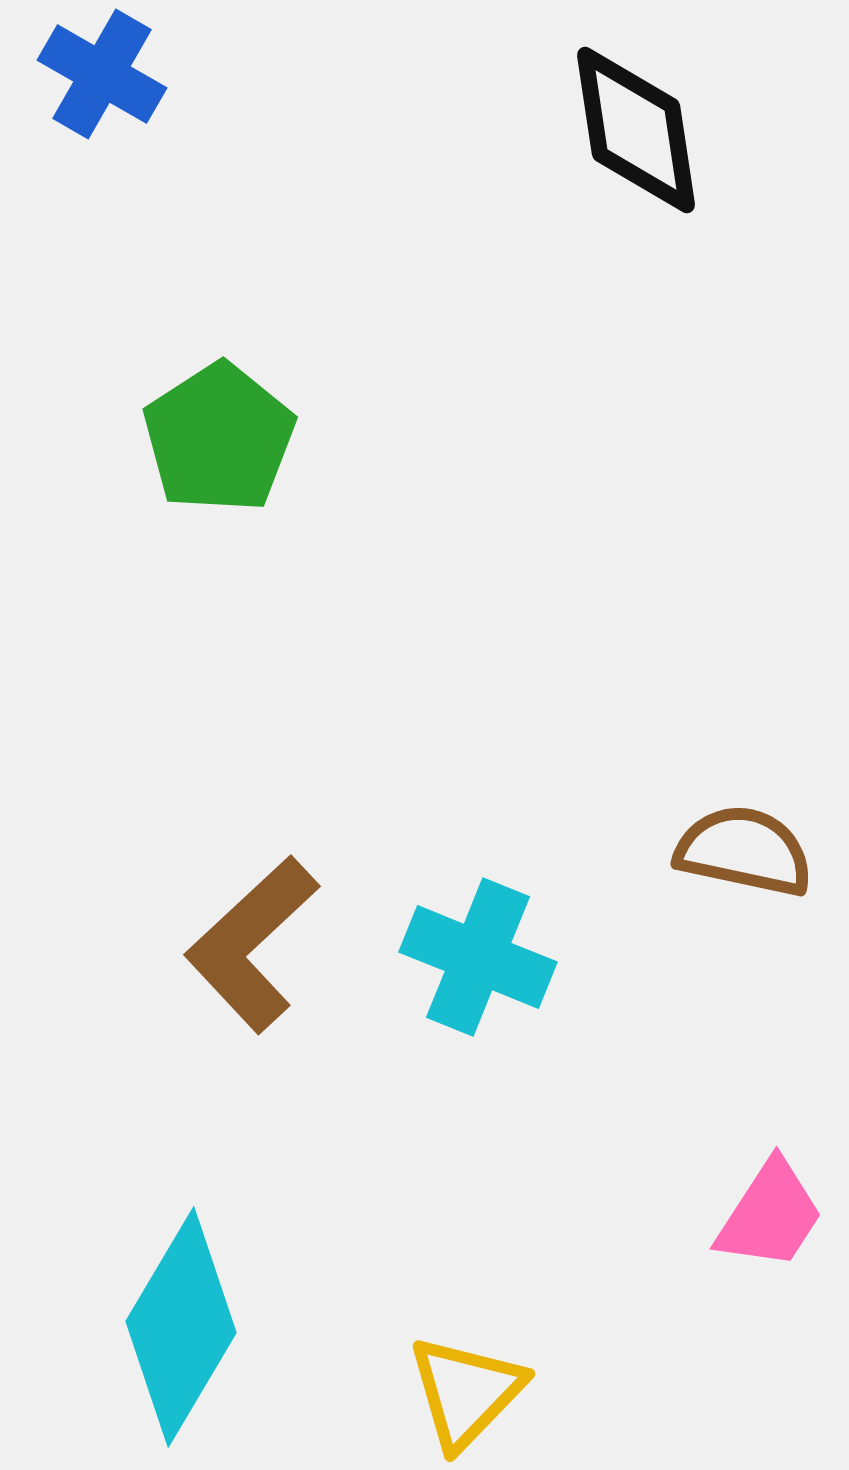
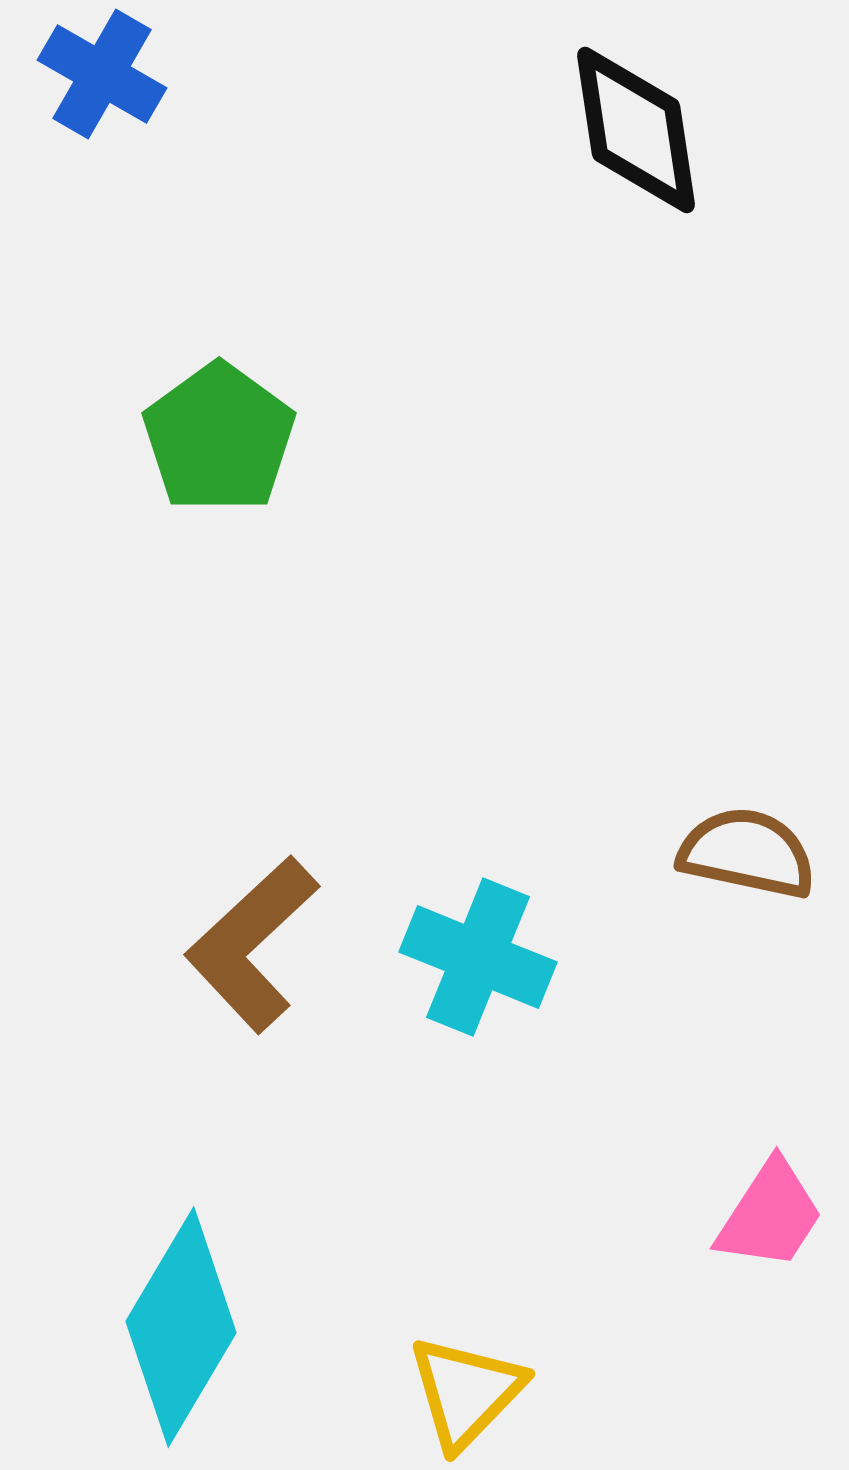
green pentagon: rotated 3 degrees counterclockwise
brown semicircle: moved 3 px right, 2 px down
